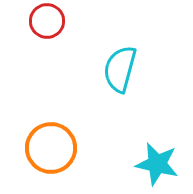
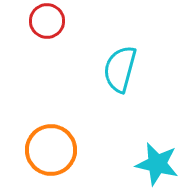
orange circle: moved 2 px down
